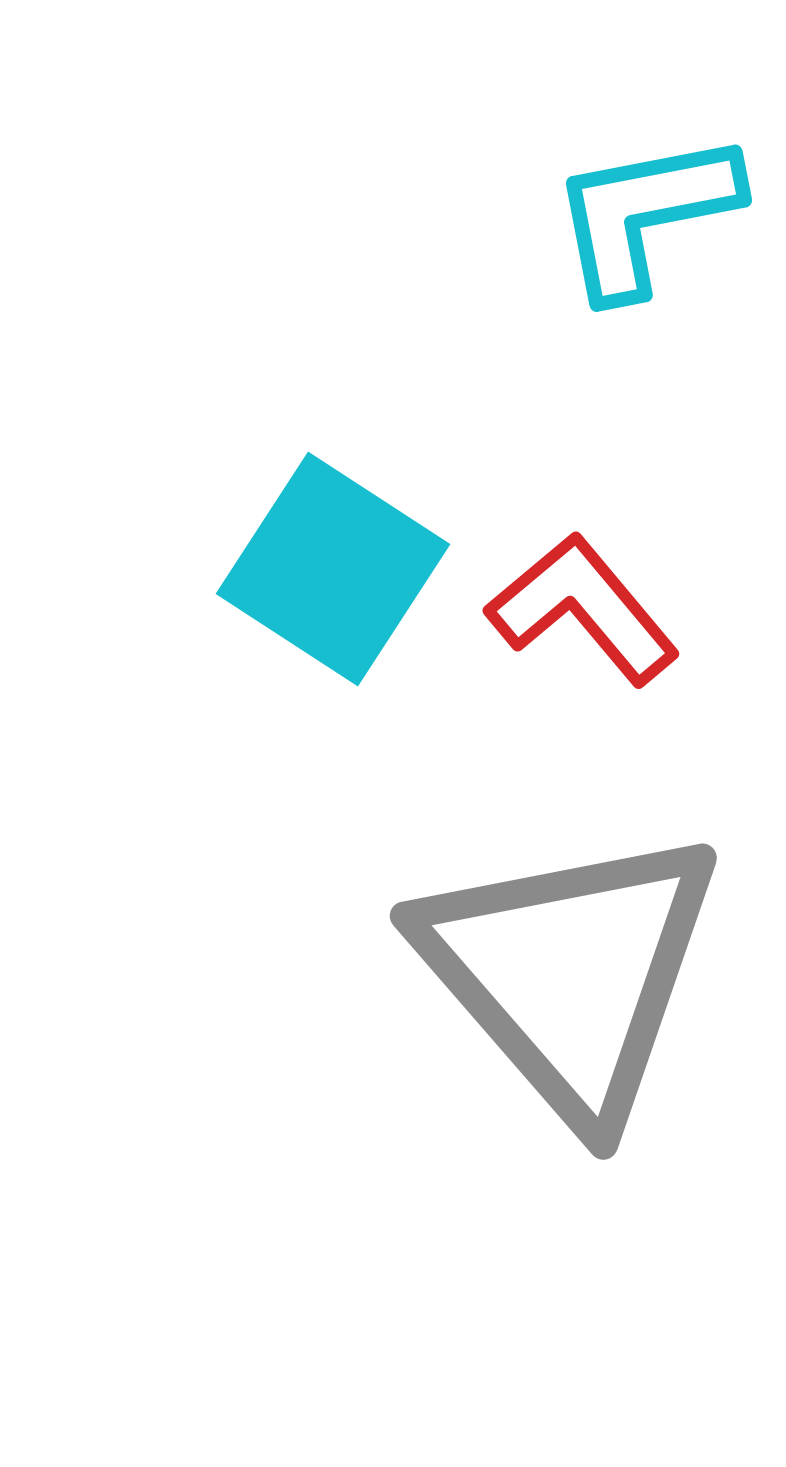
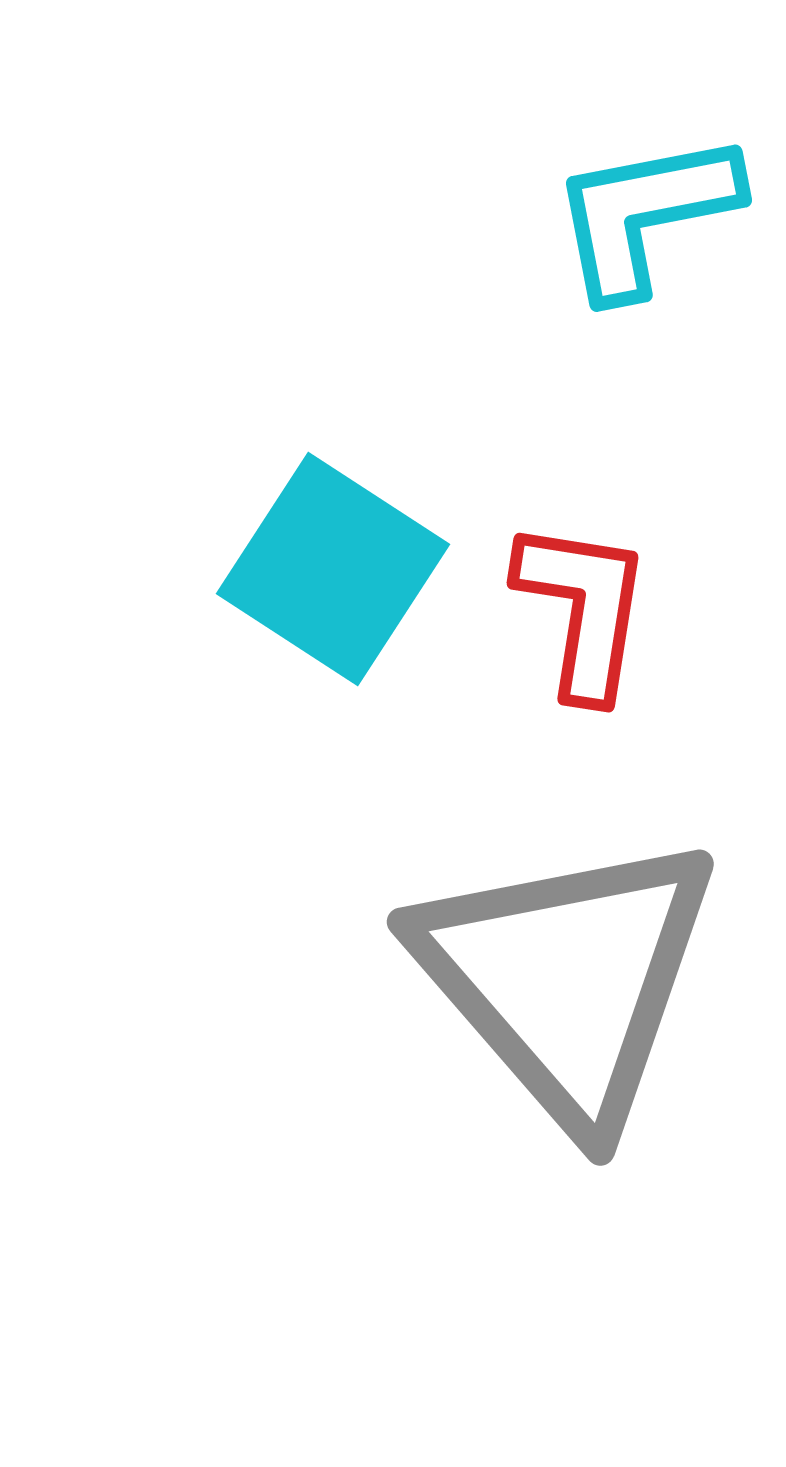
red L-shape: rotated 49 degrees clockwise
gray triangle: moved 3 px left, 6 px down
